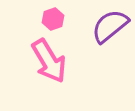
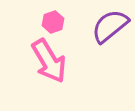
pink hexagon: moved 3 px down
